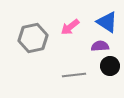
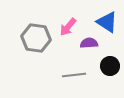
pink arrow: moved 2 px left; rotated 12 degrees counterclockwise
gray hexagon: moved 3 px right; rotated 20 degrees clockwise
purple semicircle: moved 11 px left, 3 px up
